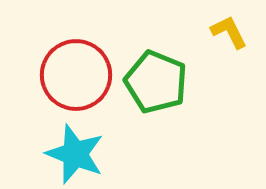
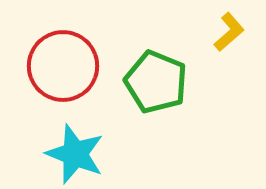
yellow L-shape: rotated 75 degrees clockwise
red circle: moved 13 px left, 9 px up
